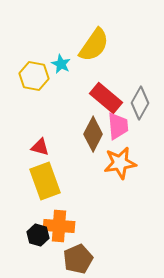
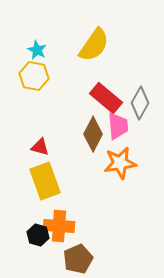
cyan star: moved 24 px left, 14 px up
